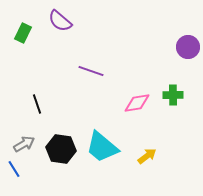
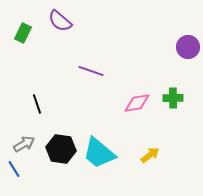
green cross: moved 3 px down
cyan trapezoid: moved 3 px left, 6 px down
yellow arrow: moved 3 px right, 1 px up
